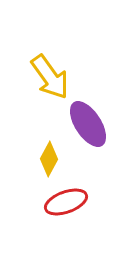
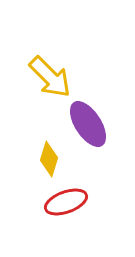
yellow arrow: rotated 9 degrees counterclockwise
yellow diamond: rotated 12 degrees counterclockwise
